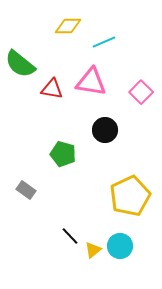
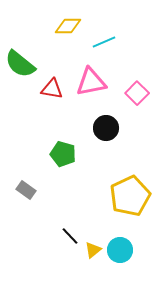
pink triangle: rotated 20 degrees counterclockwise
pink square: moved 4 px left, 1 px down
black circle: moved 1 px right, 2 px up
cyan circle: moved 4 px down
